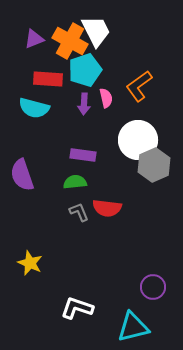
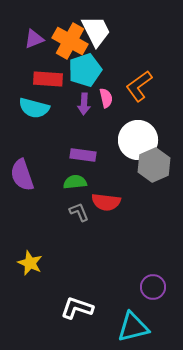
red semicircle: moved 1 px left, 6 px up
